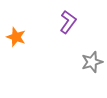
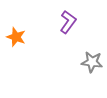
gray star: rotated 25 degrees clockwise
